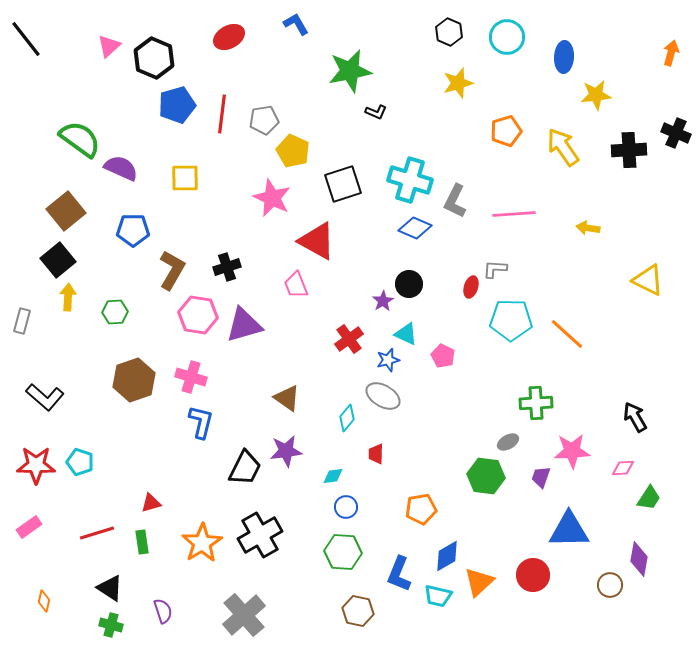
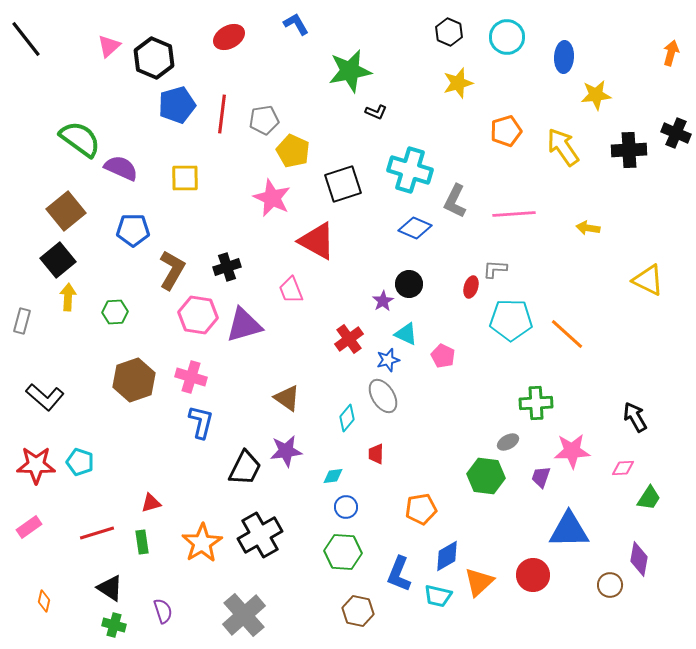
cyan cross at (410, 180): moved 10 px up
pink trapezoid at (296, 285): moved 5 px left, 5 px down
gray ellipse at (383, 396): rotated 28 degrees clockwise
green cross at (111, 625): moved 3 px right
